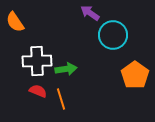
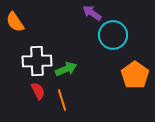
purple arrow: moved 2 px right
green arrow: rotated 15 degrees counterclockwise
red semicircle: rotated 42 degrees clockwise
orange line: moved 1 px right, 1 px down
